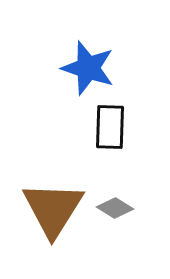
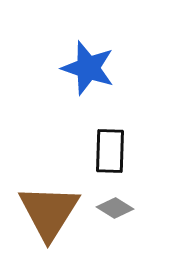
black rectangle: moved 24 px down
brown triangle: moved 4 px left, 3 px down
